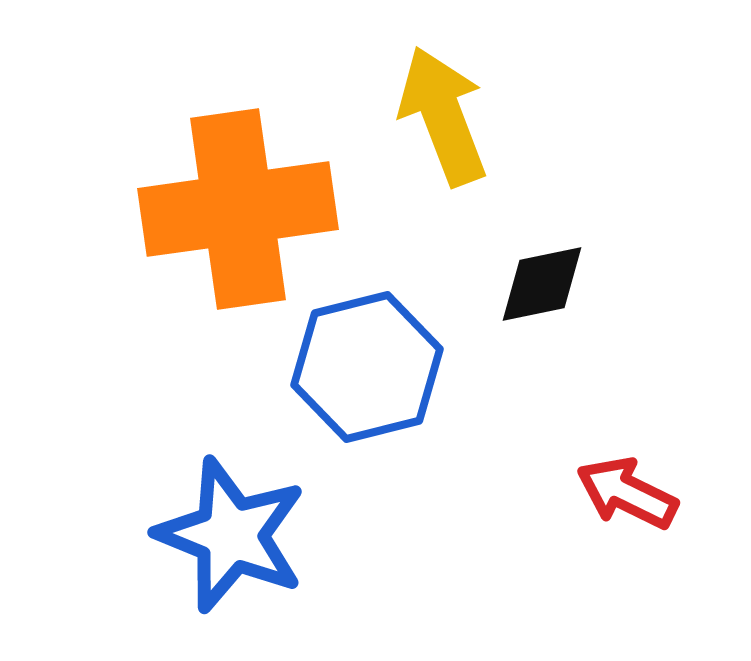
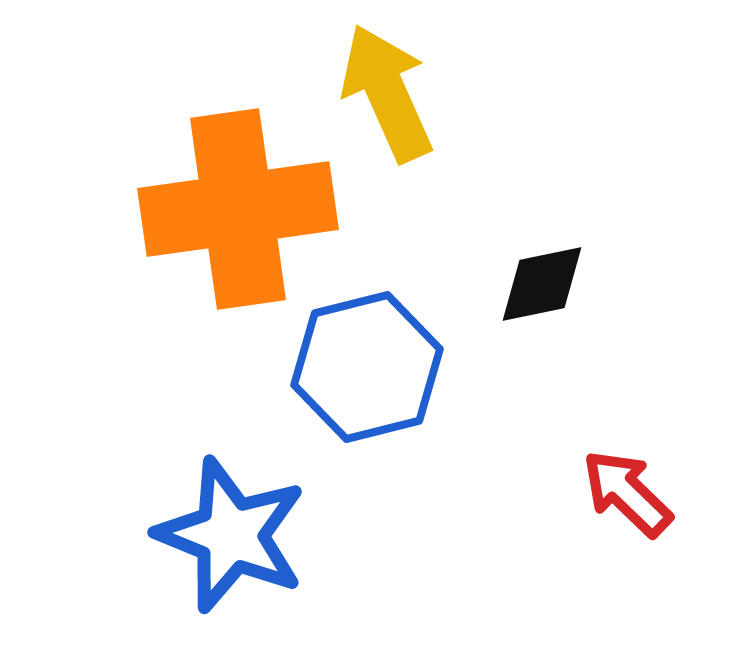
yellow arrow: moved 56 px left, 23 px up; rotated 3 degrees counterclockwise
red arrow: rotated 18 degrees clockwise
